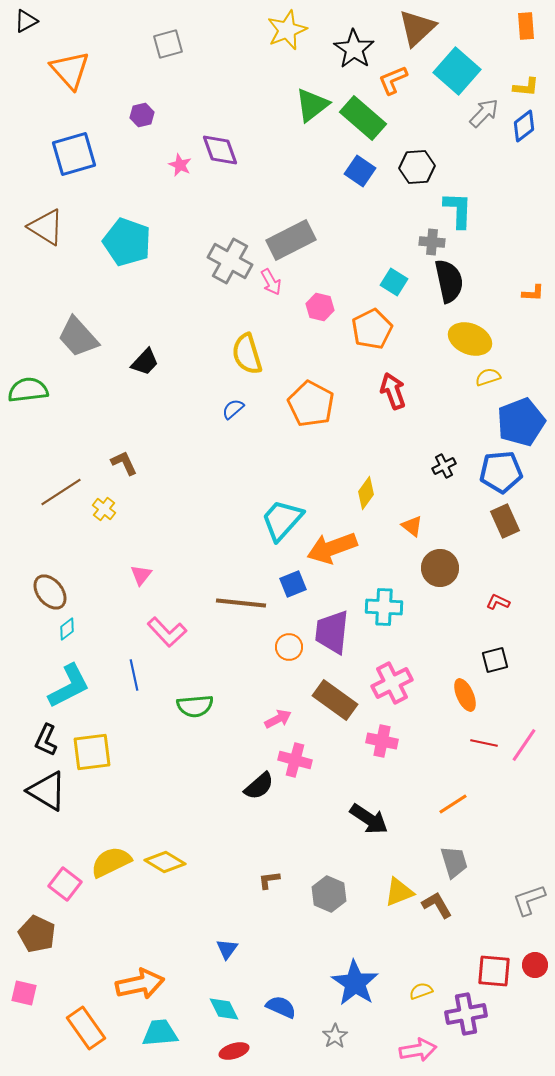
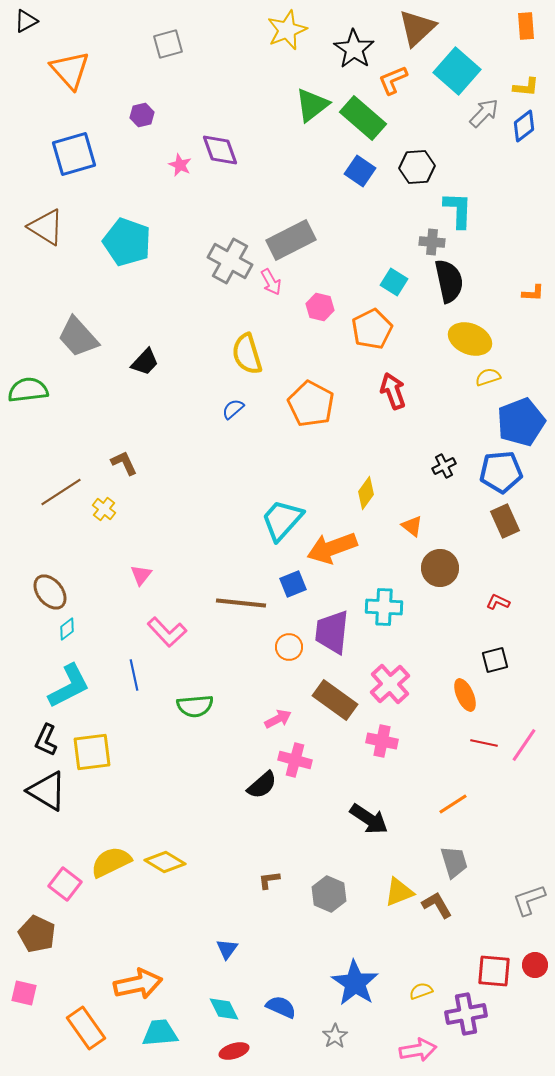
pink cross at (392, 683): moved 2 px left, 1 px down; rotated 15 degrees counterclockwise
black semicircle at (259, 786): moved 3 px right, 1 px up
orange arrow at (140, 984): moved 2 px left
